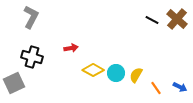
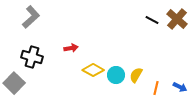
gray L-shape: rotated 20 degrees clockwise
cyan circle: moved 2 px down
gray square: rotated 20 degrees counterclockwise
orange line: rotated 48 degrees clockwise
